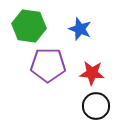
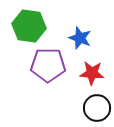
blue star: moved 9 px down
black circle: moved 1 px right, 2 px down
